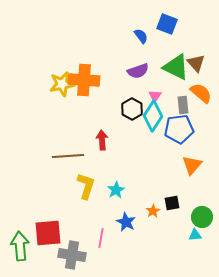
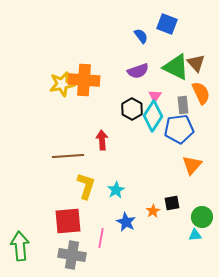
orange semicircle: rotated 25 degrees clockwise
red square: moved 20 px right, 12 px up
